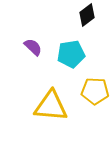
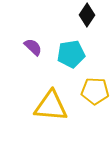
black diamond: rotated 20 degrees counterclockwise
